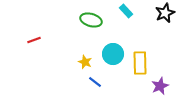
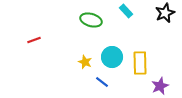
cyan circle: moved 1 px left, 3 px down
blue line: moved 7 px right
